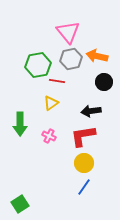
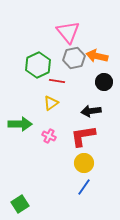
gray hexagon: moved 3 px right, 1 px up
green hexagon: rotated 15 degrees counterclockwise
green arrow: rotated 90 degrees counterclockwise
